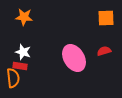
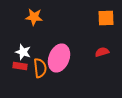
orange star: moved 10 px right
red semicircle: moved 2 px left, 1 px down
pink ellipse: moved 15 px left; rotated 52 degrees clockwise
orange semicircle: moved 27 px right, 10 px up
